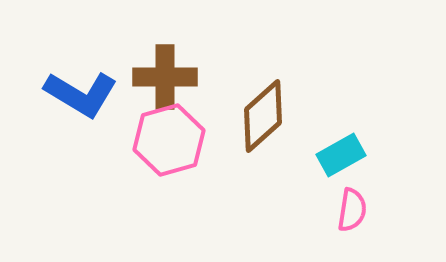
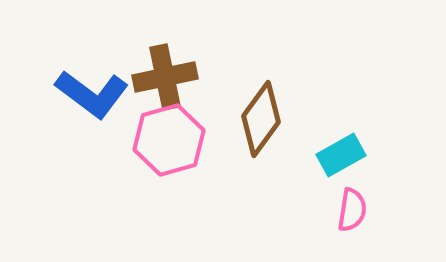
brown cross: rotated 12 degrees counterclockwise
blue L-shape: moved 11 px right; rotated 6 degrees clockwise
brown diamond: moved 2 px left, 3 px down; rotated 12 degrees counterclockwise
